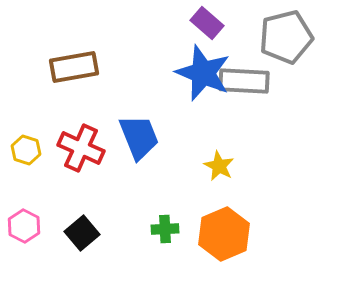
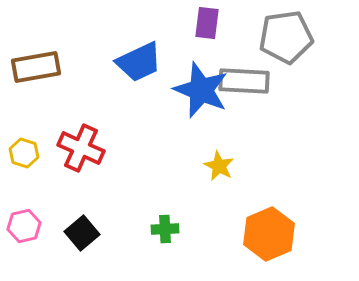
purple rectangle: rotated 56 degrees clockwise
gray pentagon: rotated 6 degrees clockwise
brown rectangle: moved 38 px left
blue star: moved 2 px left, 17 px down
blue trapezoid: moved 75 px up; rotated 87 degrees clockwise
yellow hexagon: moved 2 px left, 3 px down
pink hexagon: rotated 20 degrees clockwise
orange hexagon: moved 45 px right
